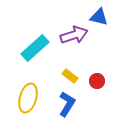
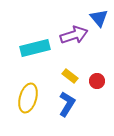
blue triangle: moved 1 px down; rotated 36 degrees clockwise
cyan rectangle: rotated 28 degrees clockwise
